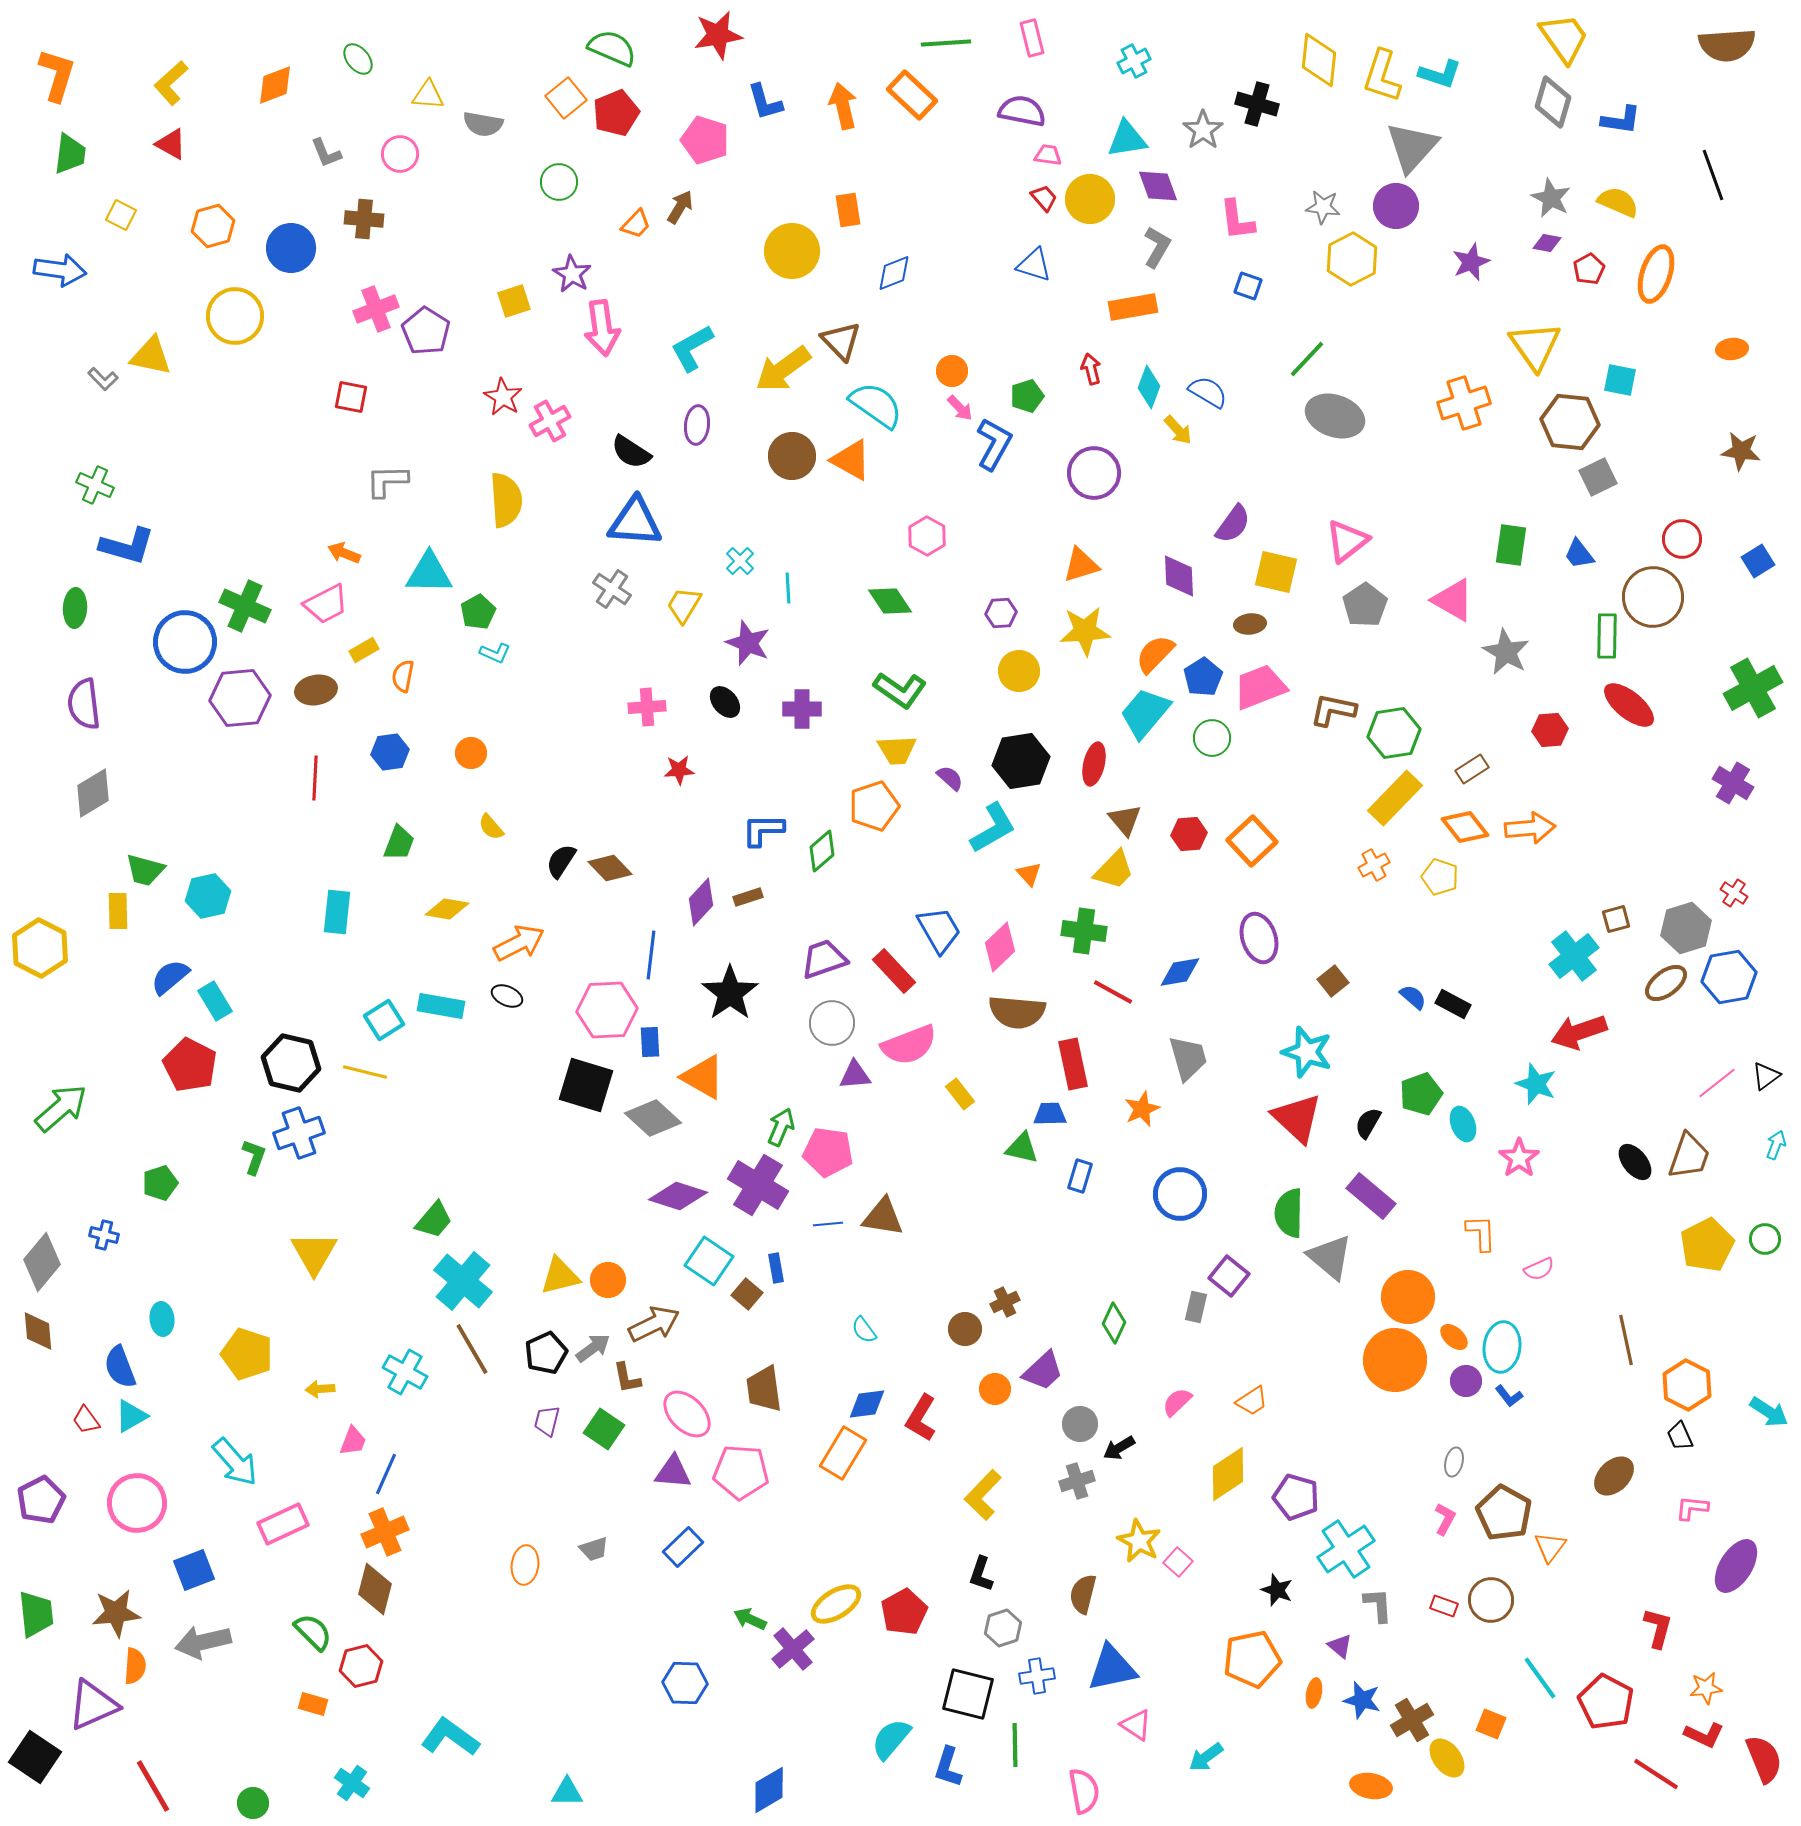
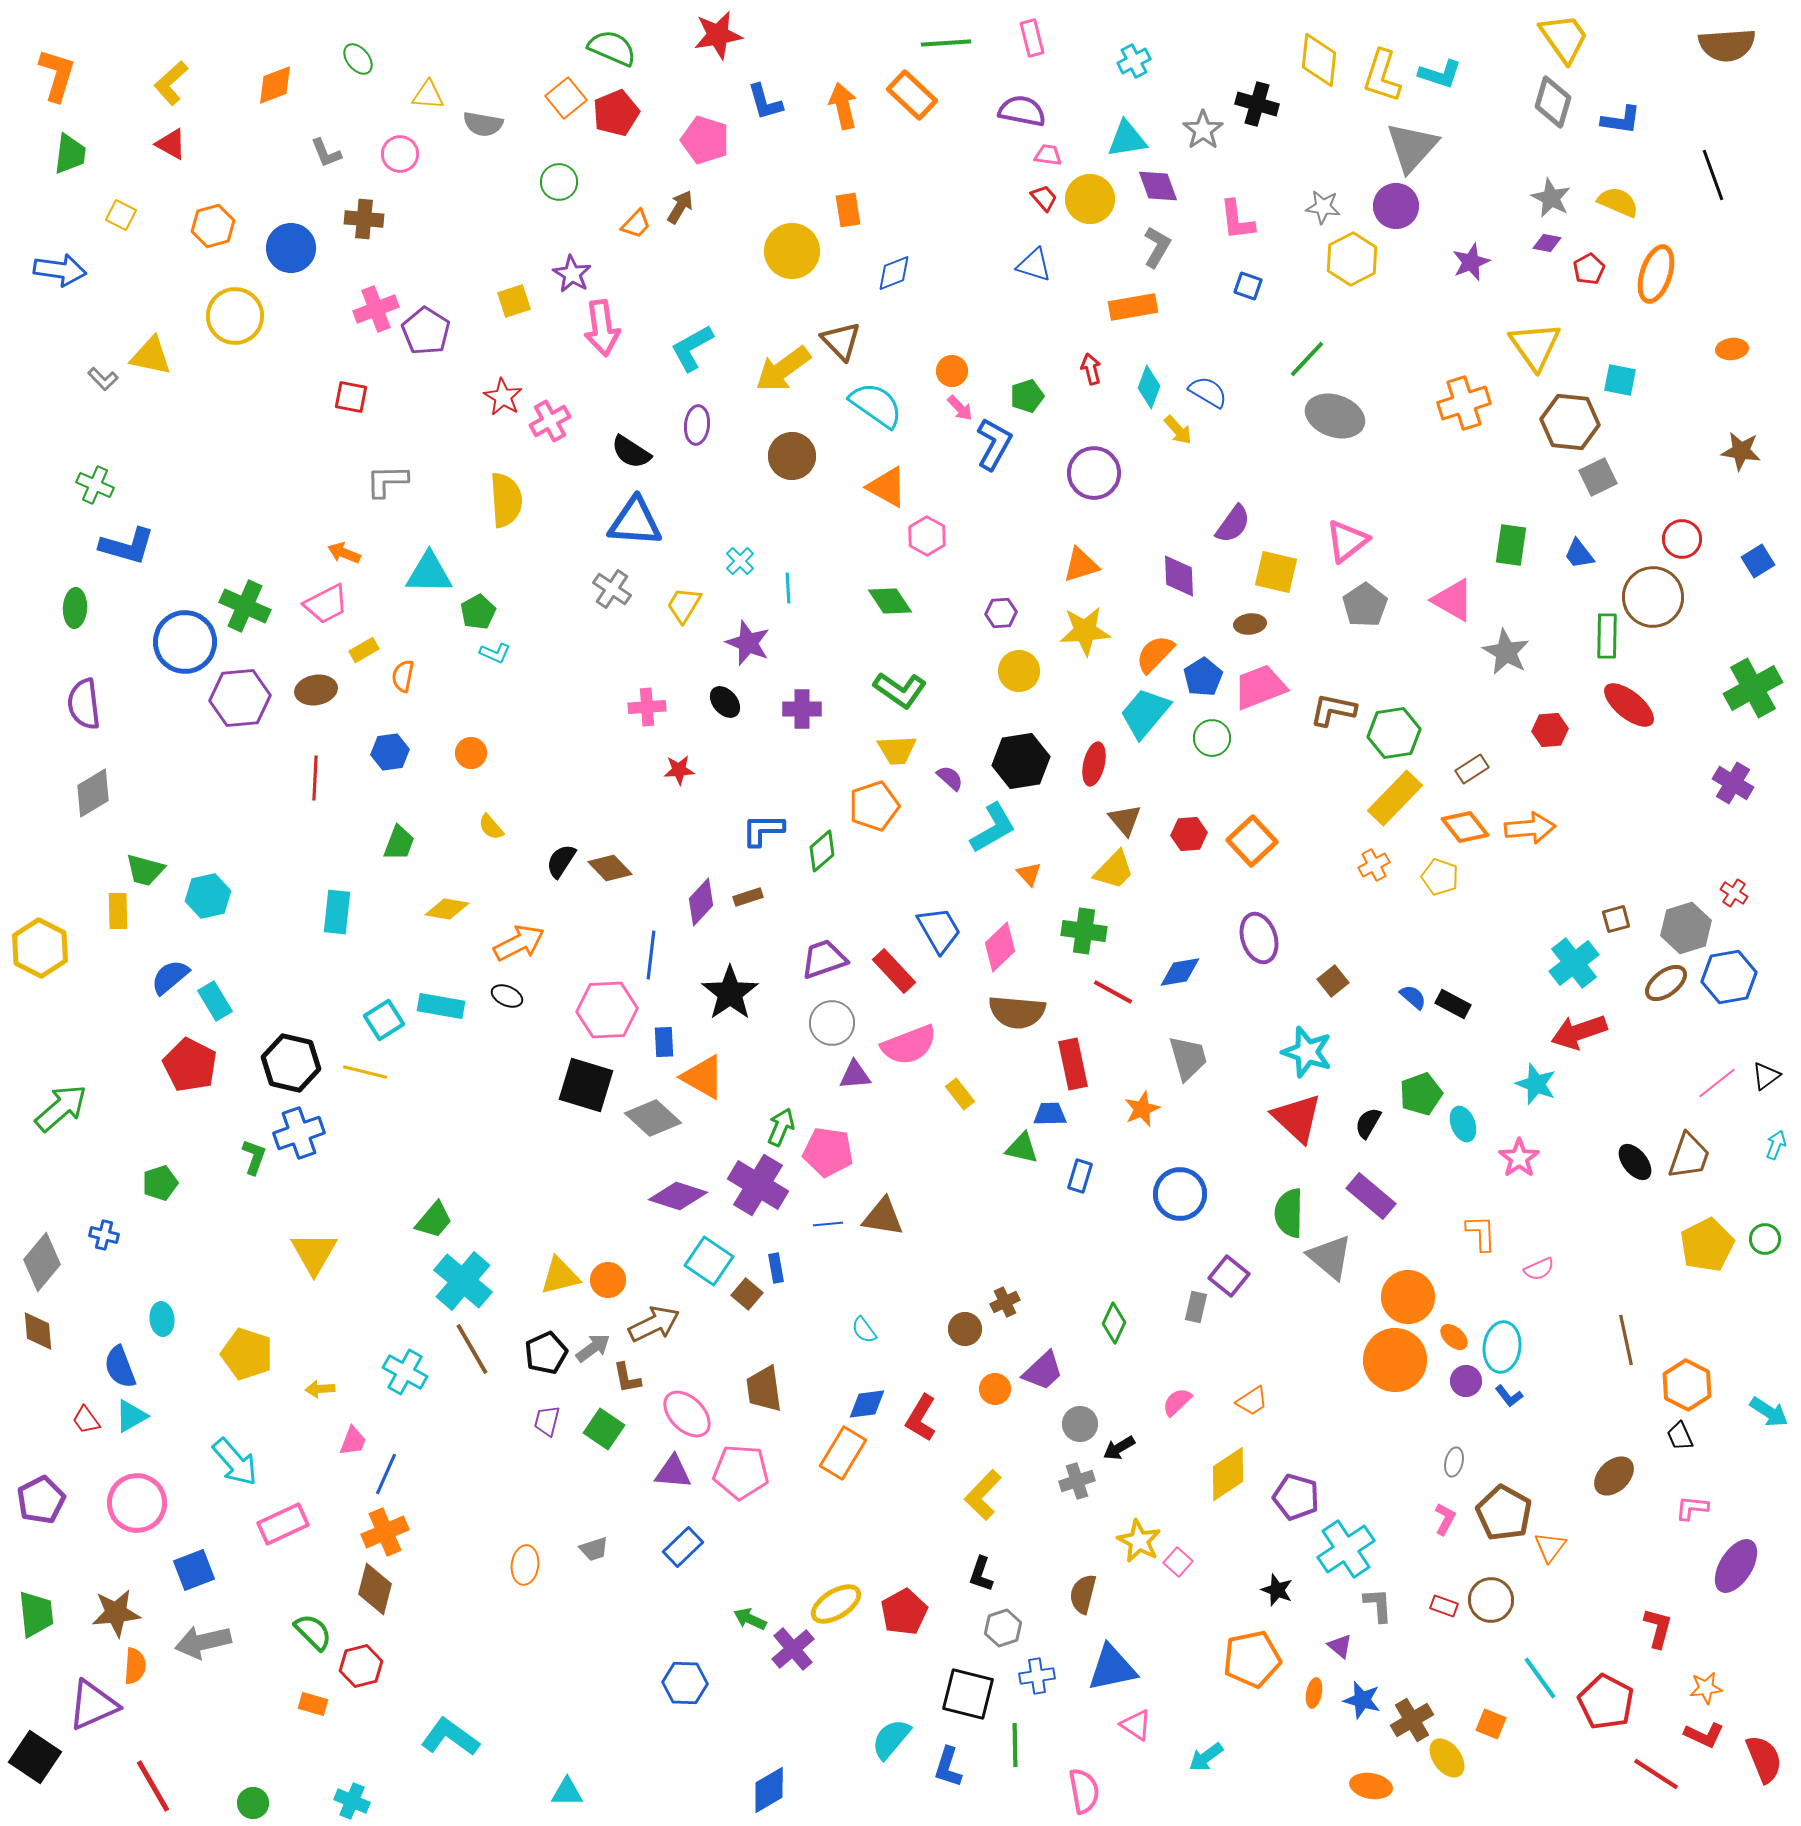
orange triangle at (851, 460): moved 36 px right, 27 px down
cyan cross at (1574, 956): moved 7 px down
blue rectangle at (650, 1042): moved 14 px right
cyan cross at (352, 1783): moved 18 px down; rotated 12 degrees counterclockwise
